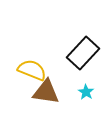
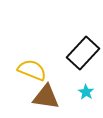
brown triangle: moved 5 px down
